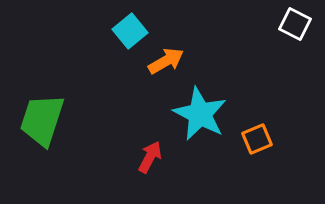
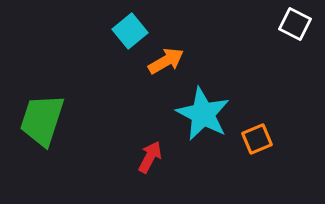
cyan star: moved 3 px right
